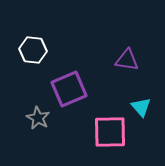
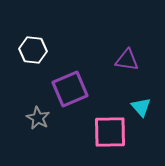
purple square: moved 1 px right
